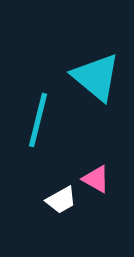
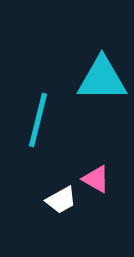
cyan triangle: moved 6 px right, 2 px down; rotated 40 degrees counterclockwise
